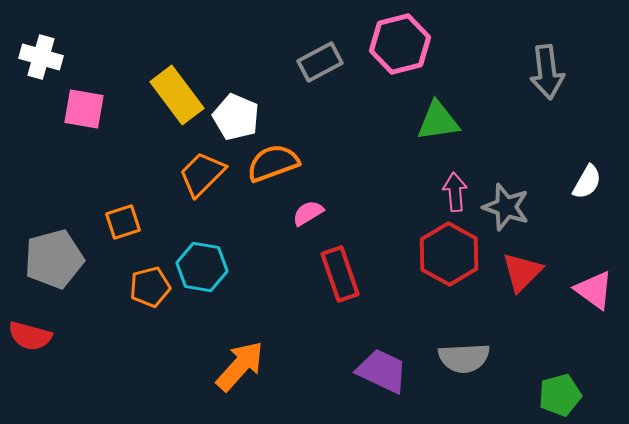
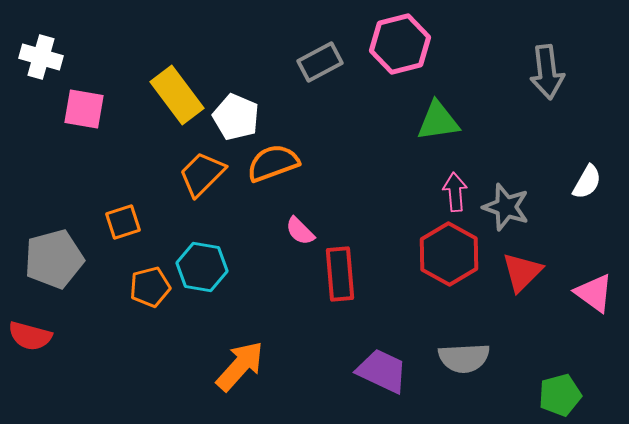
pink semicircle: moved 8 px left, 18 px down; rotated 104 degrees counterclockwise
red rectangle: rotated 14 degrees clockwise
pink triangle: moved 3 px down
